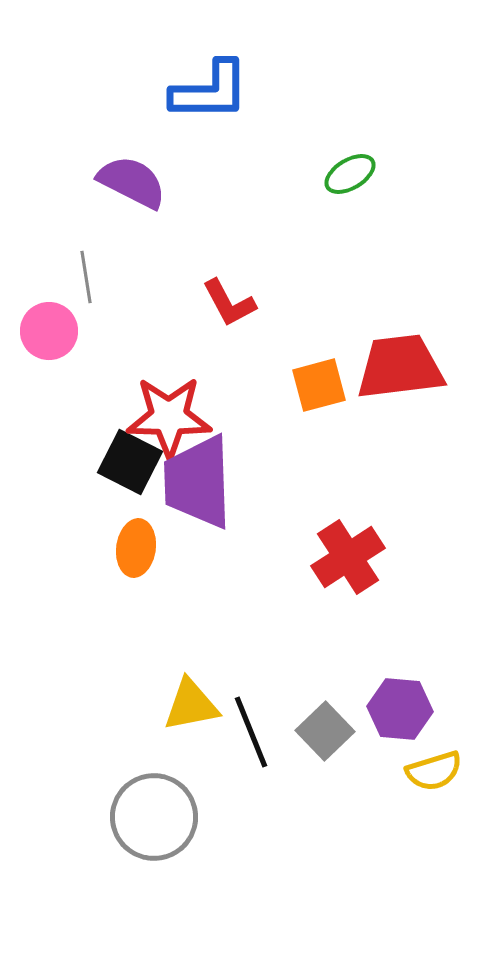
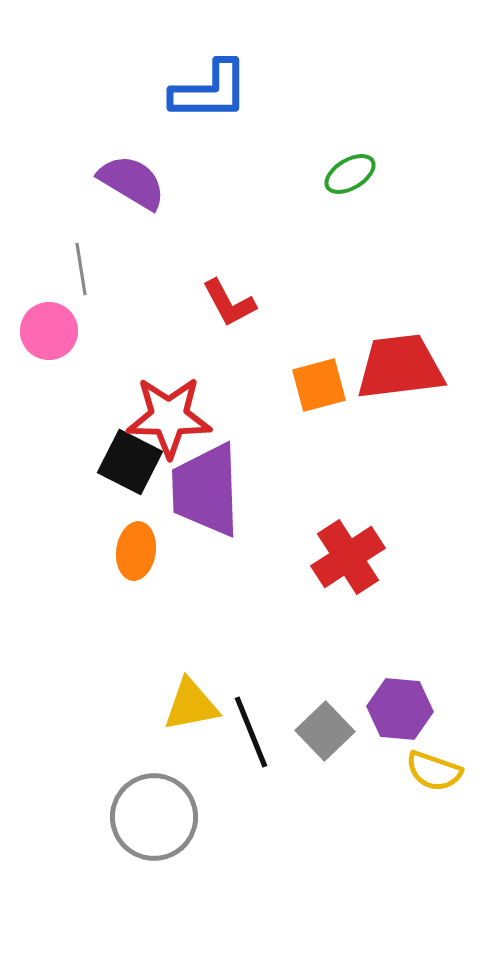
purple semicircle: rotated 4 degrees clockwise
gray line: moved 5 px left, 8 px up
purple trapezoid: moved 8 px right, 8 px down
orange ellipse: moved 3 px down
yellow semicircle: rotated 36 degrees clockwise
